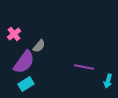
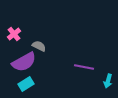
gray semicircle: rotated 104 degrees counterclockwise
purple semicircle: rotated 25 degrees clockwise
